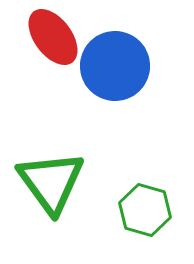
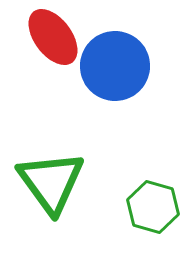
green hexagon: moved 8 px right, 3 px up
